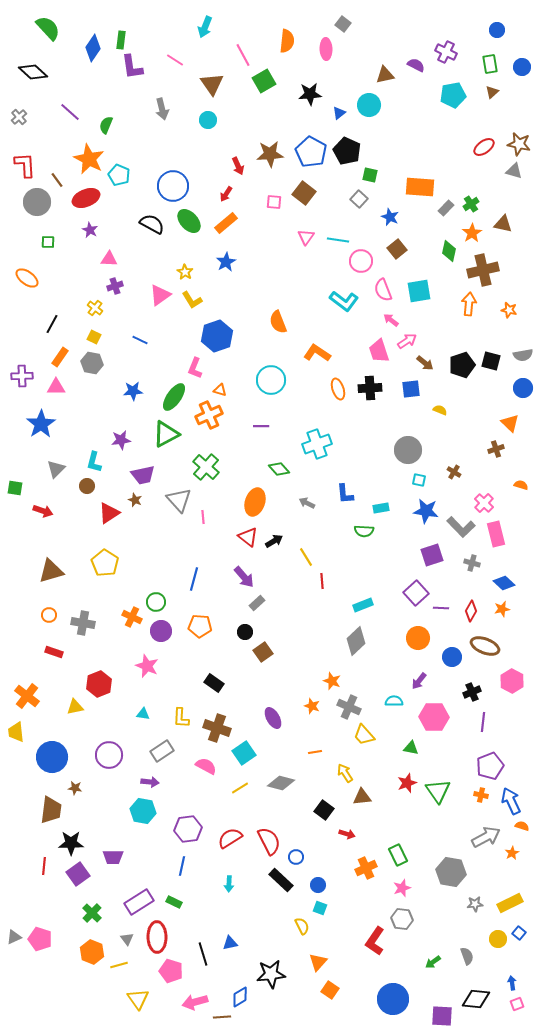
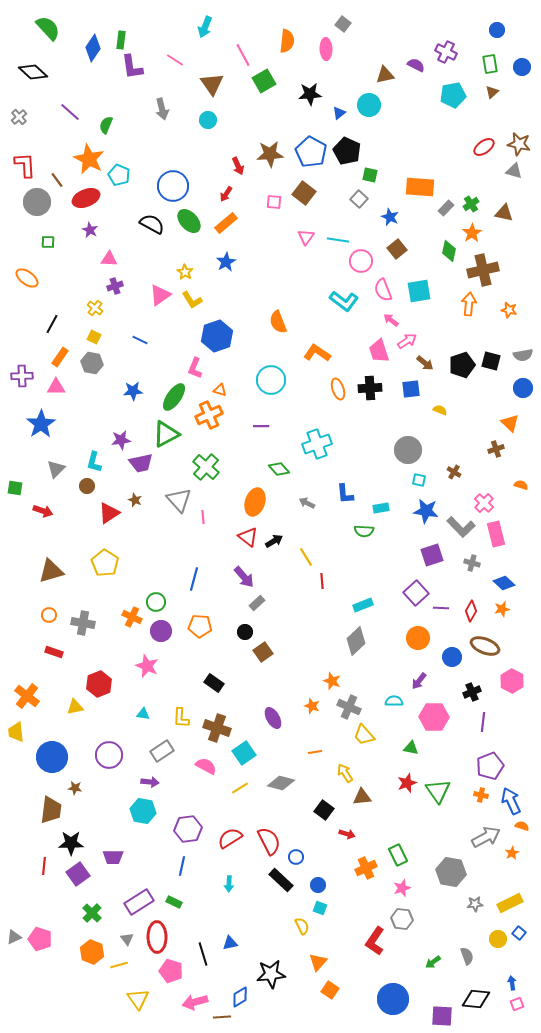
brown triangle at (503, 224): moved 1 px right, 11 px up
purple trapezoid at (143, 475): moved 2 px left, 12 px up
